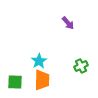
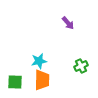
cyan star: rotated 21 degrees clockwise
